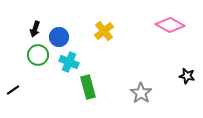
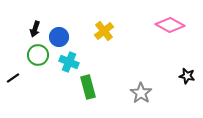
black line: moved 12 px up
